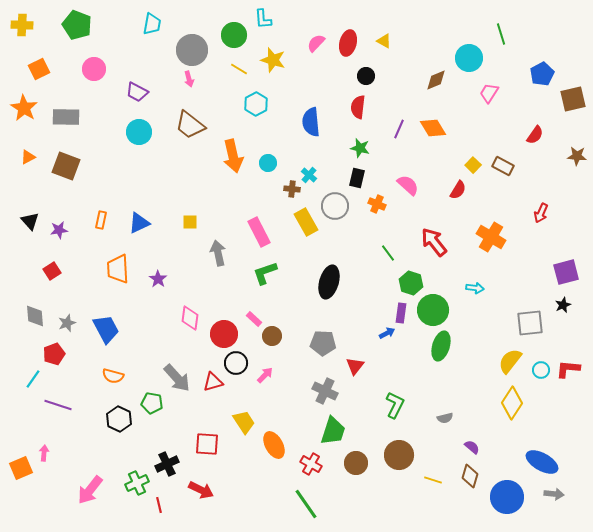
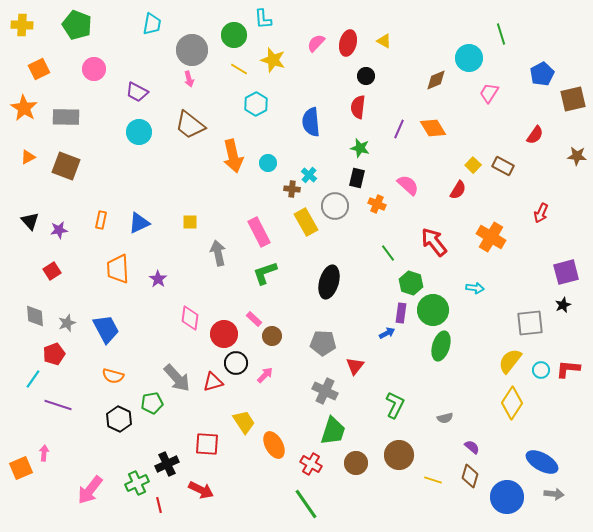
green pentagon at (152, 403): rotated 20 degrees counterclockwise
